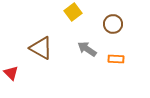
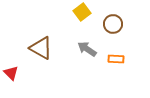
yellow square: moved 9 px right
